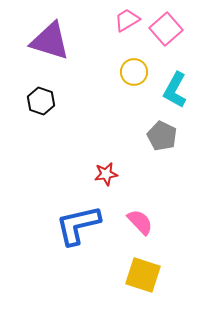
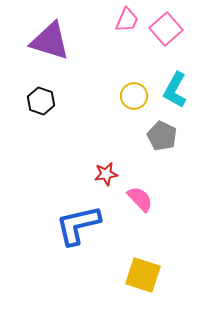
pink trapezoid: rotated 144 degrees clockwise
yellow circle: moved 24 px down
pink semicircle: moved 23 px up
